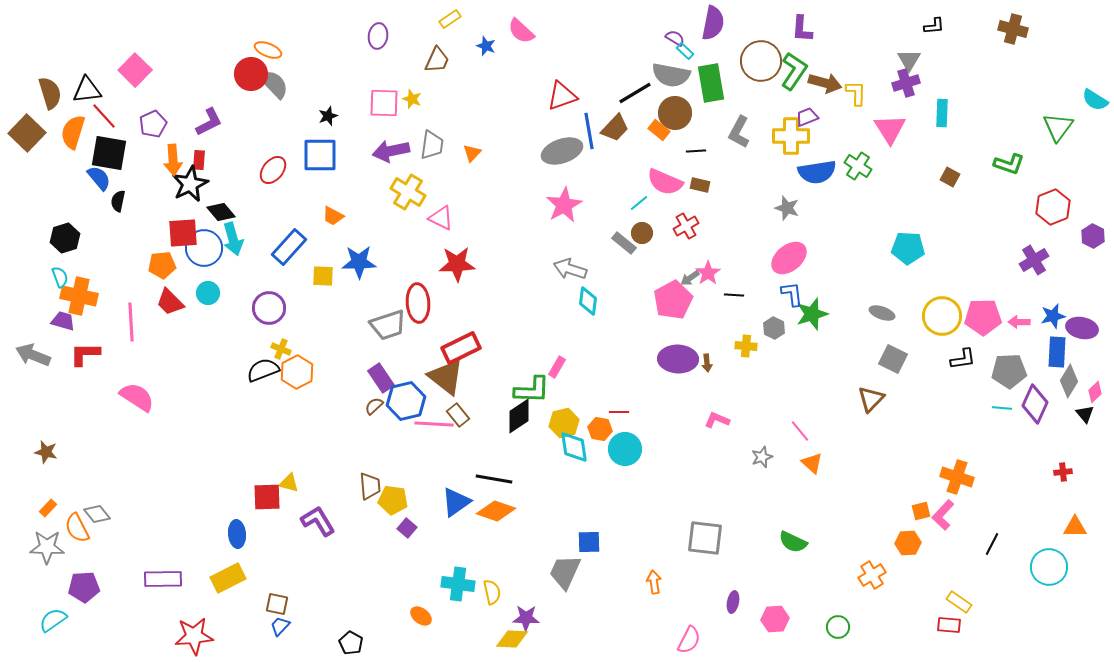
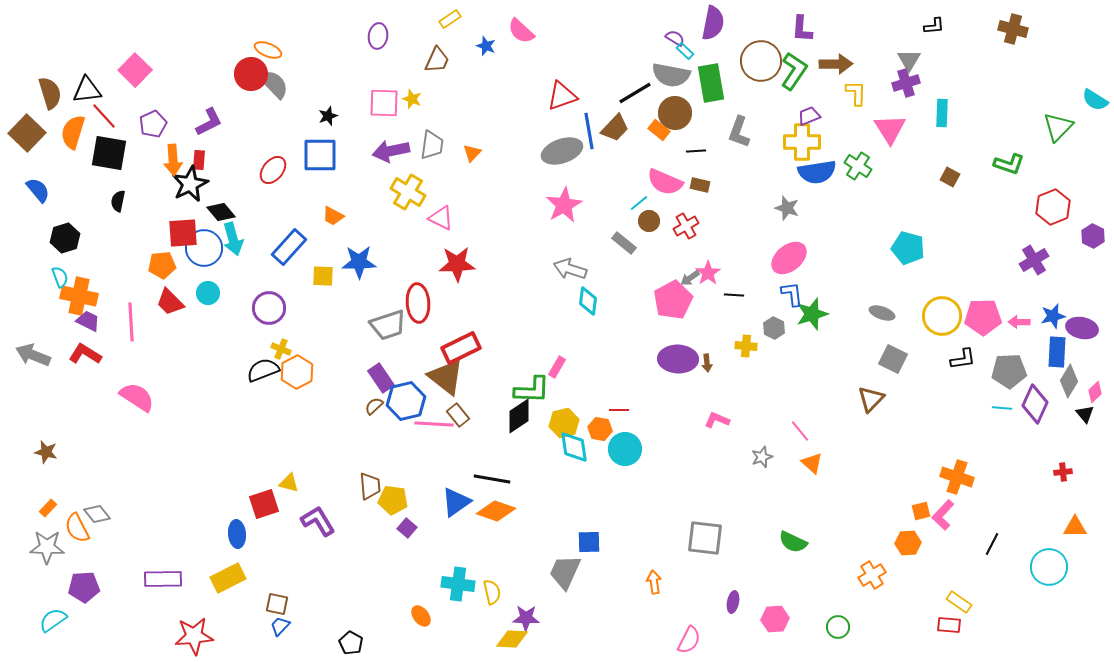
brown arrow at (825, 83): moved 11 px right, 19 px up; rotated 16 degrees counterclockwise
purple trapezoid at (807, 117): moved 2 px right, 1 px up
green triangle at (1058, 127): rotated 8 degrees clockwise
gray L-shape at (739, 132): rotated 8 degrees counterclockwise
yellow cross at (791, 136): moved 11 px right, 6 px down
blue semicircle at (99, 178): moved 61 px left, 12 px down
brown circle at (642, 233): moved 7 px right, 12 px up
cyan pentagon at (908, 248): rotated 12 degrees clockwise
purple trapezoid at (63, 321): moved 25 px right; rotated 10 degrees clockwise
red L-shape at (85, 354): rotated 32 degrees clockwise
red line at (619, 412): moved 2 px up
black line at (494, 479): moved 2 px left
red square at (267, 497): moved 3 px left, 7 px down; rotated 16 degrees counterclockwise
orange ellipse at (421, 616): rotated 15 degrees clockwise
